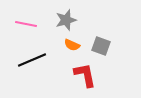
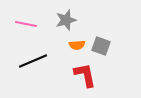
orange semicircle: moved 5 px right; rotated 28 degrees counterclockwise
black line: moved 1 px right, 1 px down
